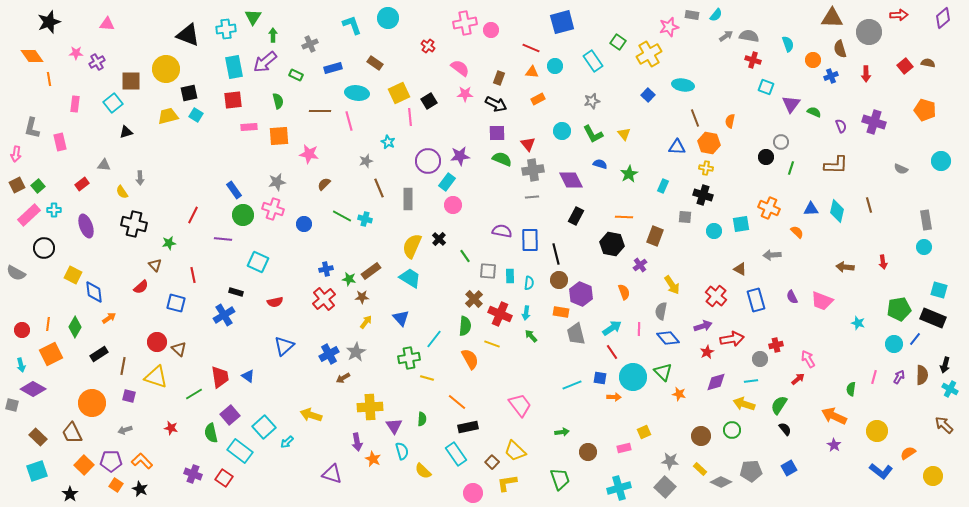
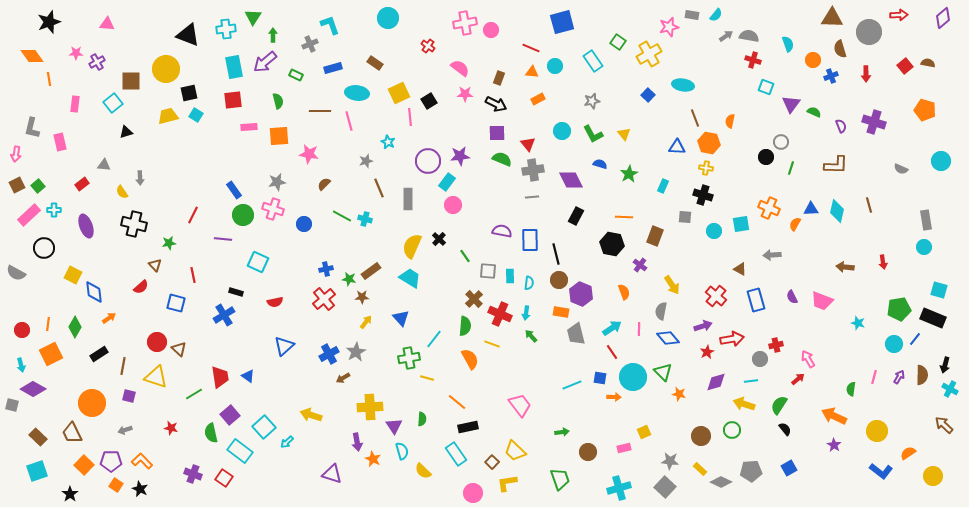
cyan L-shape at (352, 25): moved 22 px left
orange semicircle at (797, 232): moved 2 px left, 8 px up; rotated 104 degrees counterclockwise
purple cross at (640, 265): rotated 16 degrees counterclockwise
